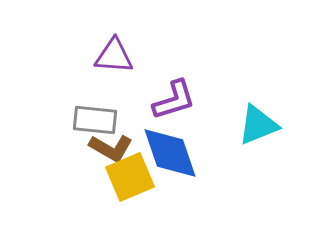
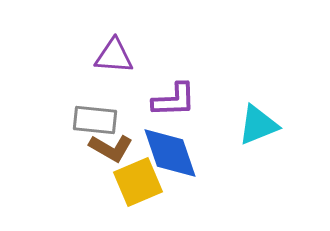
purple L-shape: rotated 15 degrees clockwise
yellow square: moved 8 px right, 5 px down
